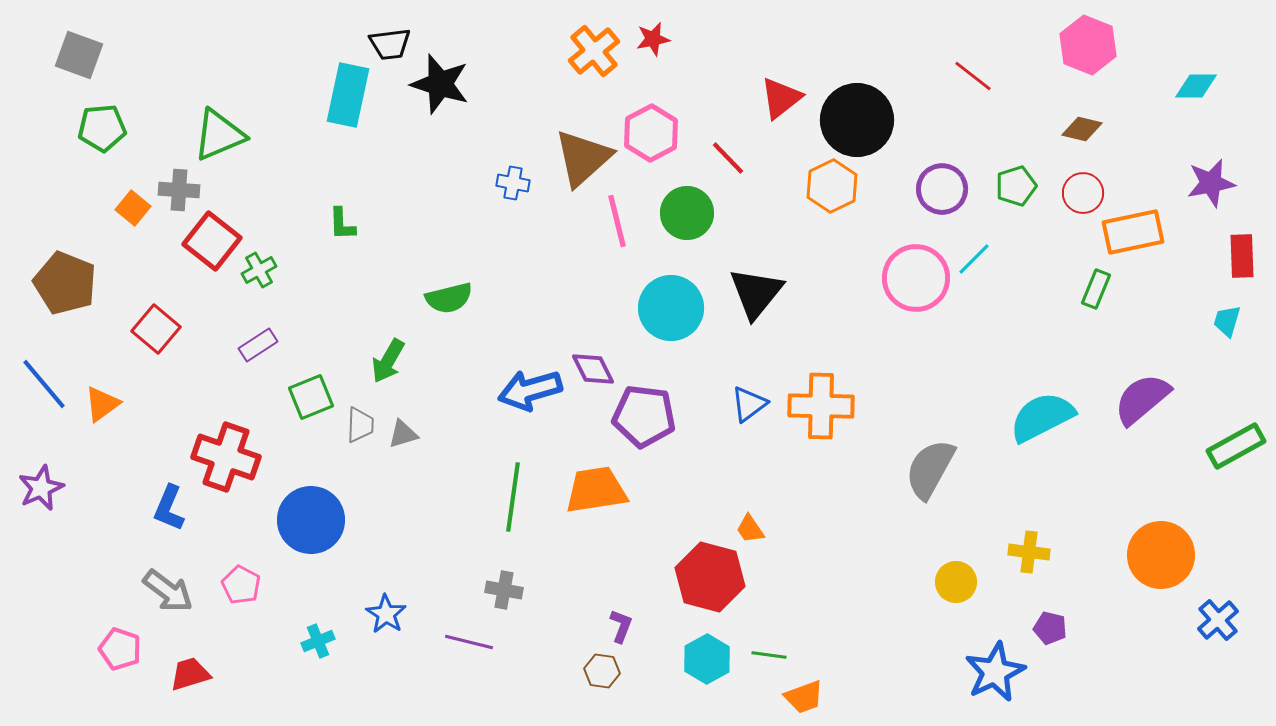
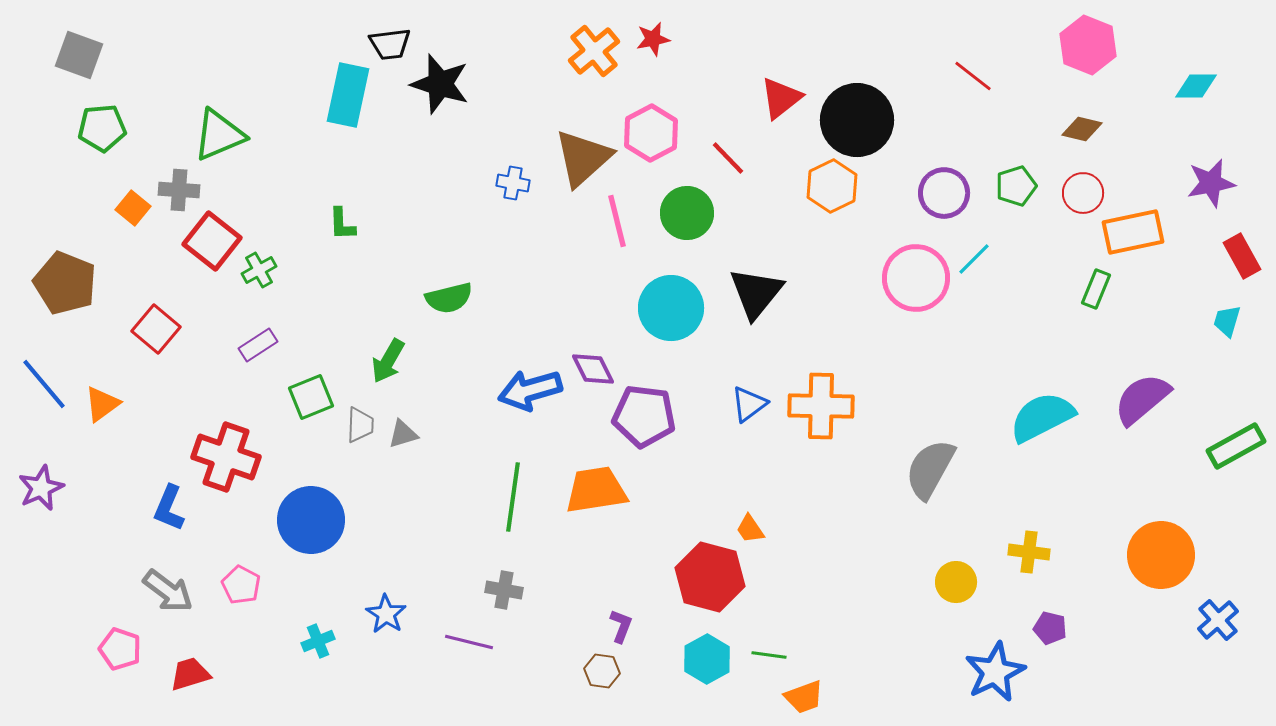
purple circle at (942, 189): moved 2 px right, 4 px down
red rectangle at (1242, 256): rotated 27 degrees counterclockwise
